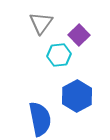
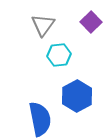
gray triangle: moved 2 px right, 2 px down
purple square: moved 12 px right, 13 px up
